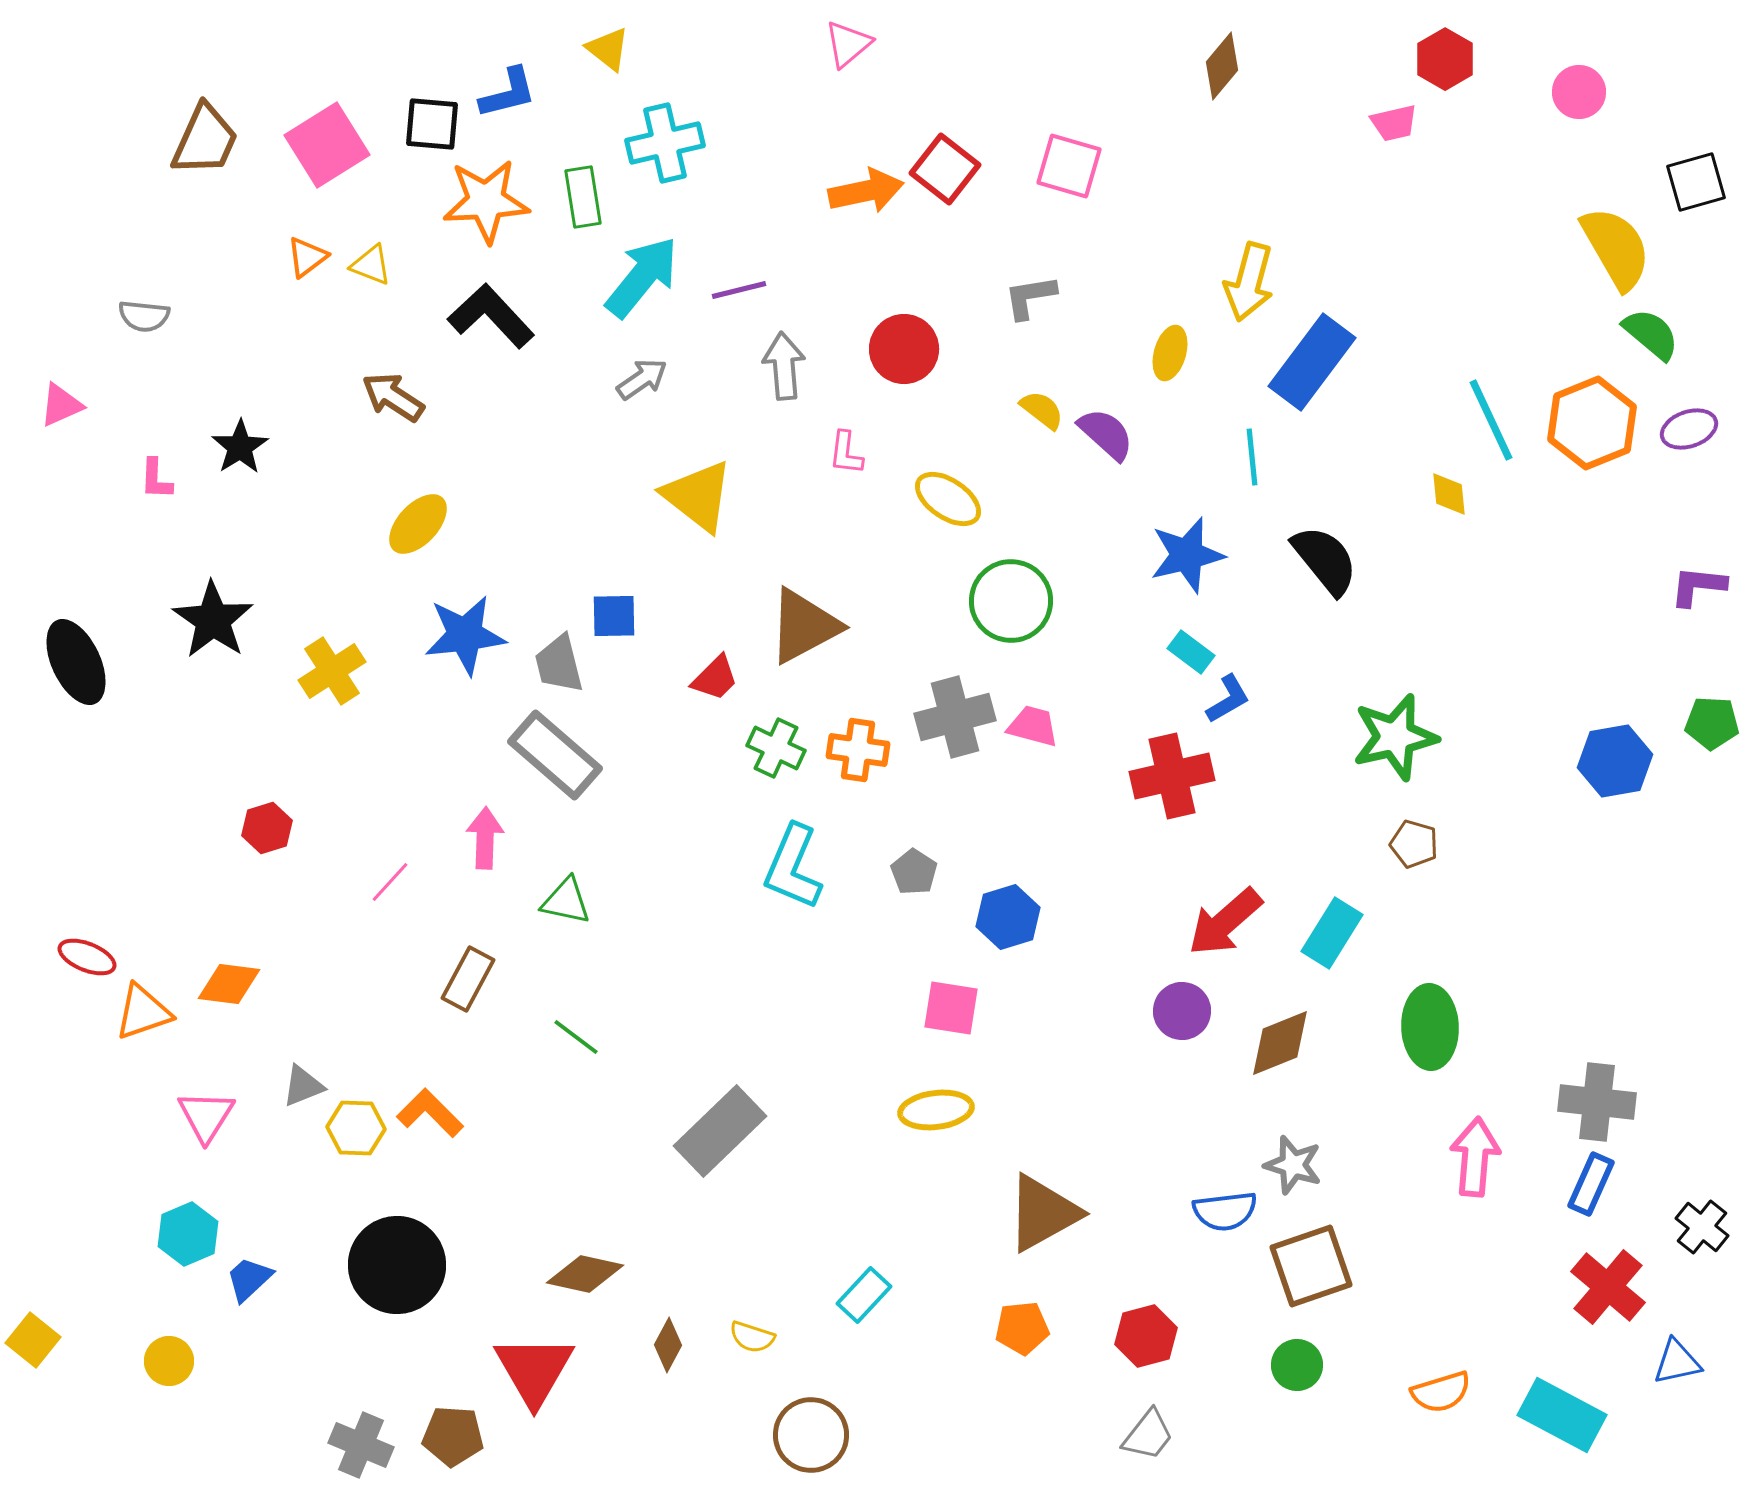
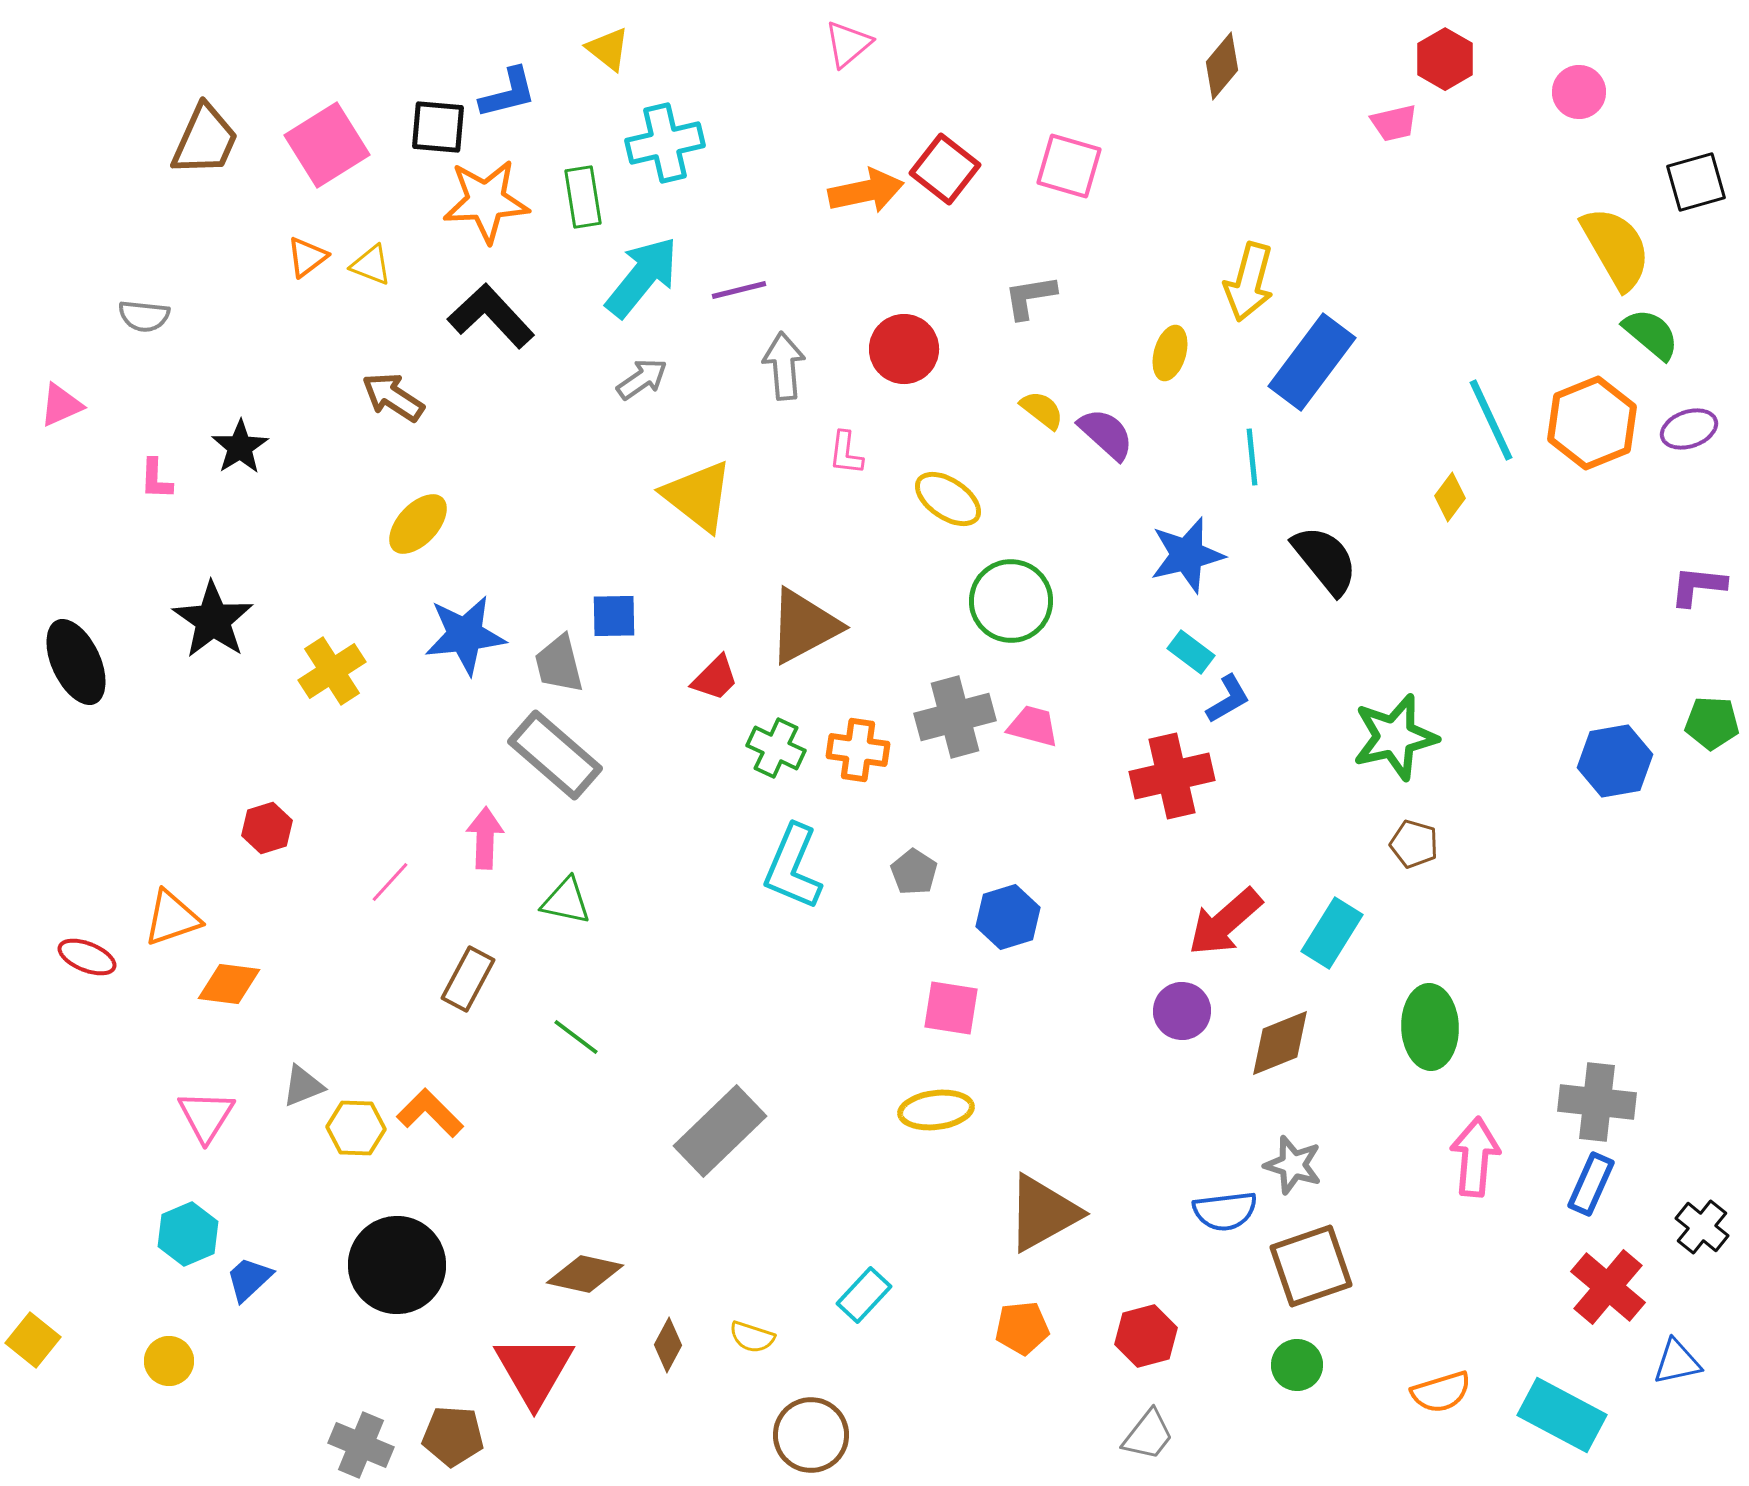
black square at (432, 124): moved 6 px right, 3 px down
yellow diamond at (1449, 494): moved 1 px right, 3 px down; rotated 42 degrees clockwise
orange triangle at (143, 1012): moved 29 px right, 94 px up
